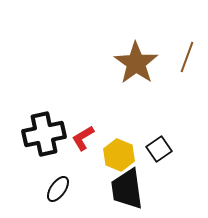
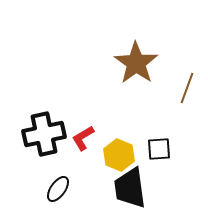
brown line: moved 31 px down
black square: rotated 30 degrees clockwise
black trapezoid: moved 3 px right, 1 px up
